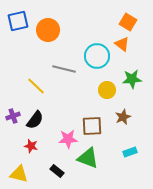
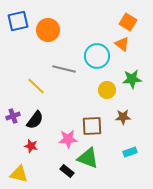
brown star: rotated 21 degrees clockwise
black rectangle: moved 10 px right
